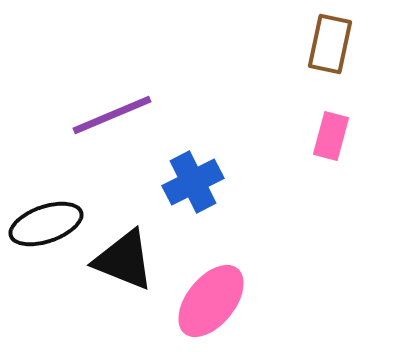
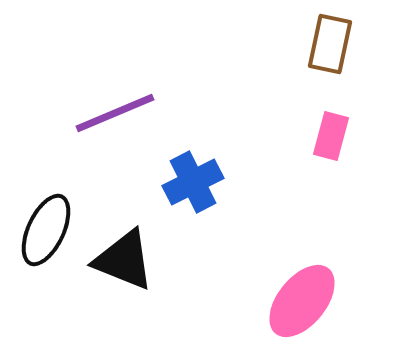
purple line: moved 3 px right, 2 px up
black ellipse: moved 6 px down; rotated 46 degrees counterclockwise
pink ellipse: moved 91 px right
